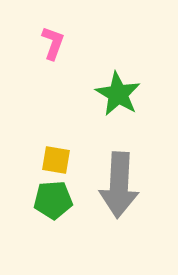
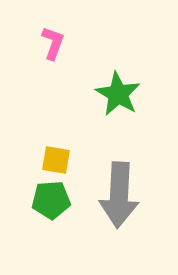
gray arrow: moved 10 px down
green pentagon: moved 2 px left
